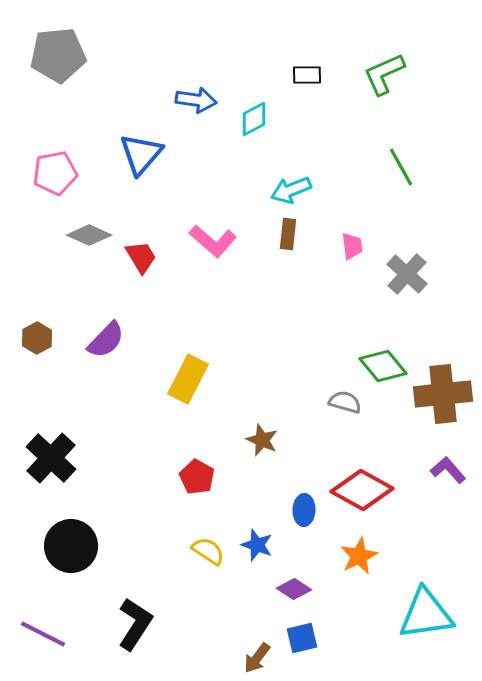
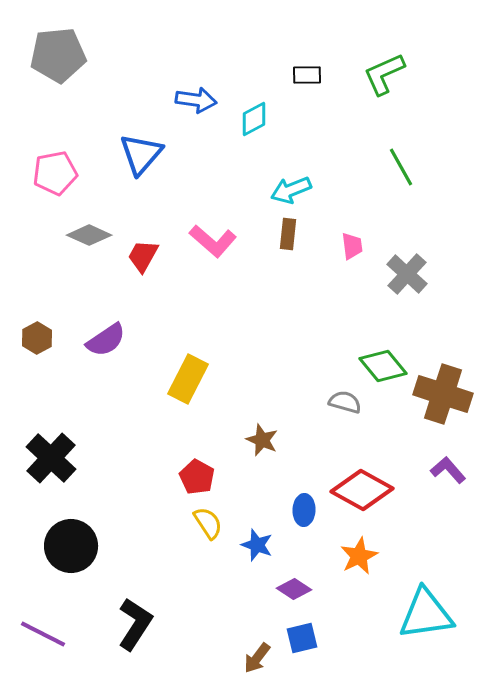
red trapezoid: moved 2 px right, 1 px up; rotated 120 degrees counterclockwise
purple semicircle: rotated 12 degrees clockwise
brown cross: rotated 24 degrees clockwise
yellow semicircle: moved 28 px up; rotated 24 degrees clockwise
